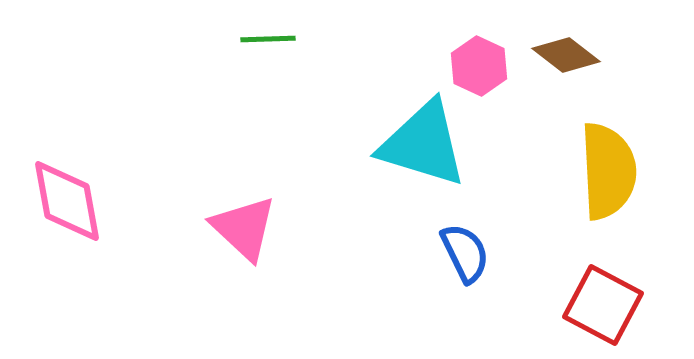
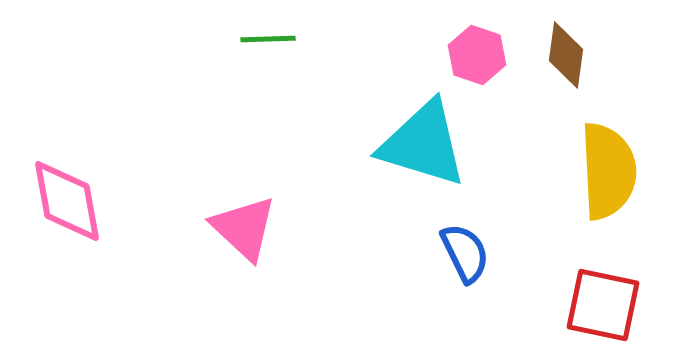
brown diamond: rotated 60 degrees clockwise
pink hexagon: moved 2 px left, 11 px up; rotated 6 degrees counterclockwise
red square: rotated 16 degrees counterclockwise
